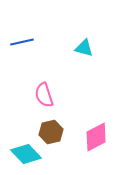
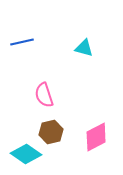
cyan diamond: rotated 12 degrees counterclockwise
